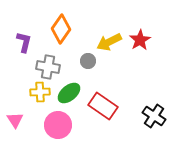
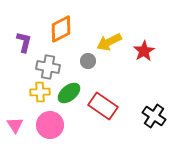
orange diamond: rotated 28 degrees clockwise
red star: moved 4 px right, 11 px down
pink triangle: moved 5 px down
pink circle: moved 8 px left
